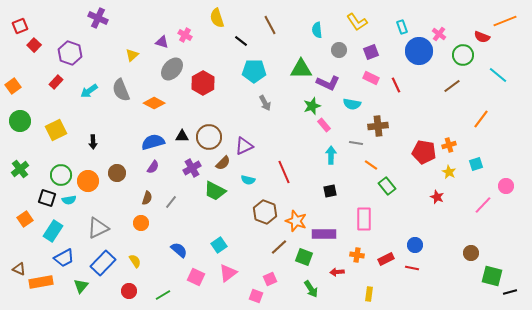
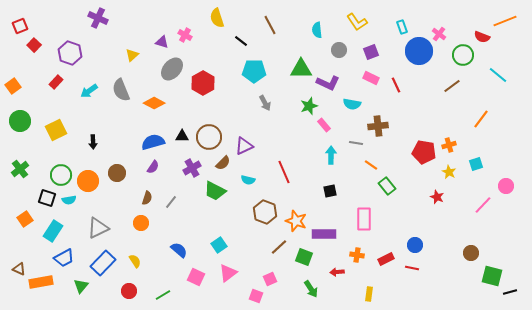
green star at (312, 106): moved 3 px left
